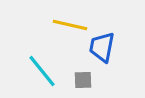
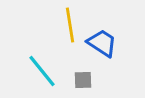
yellow line: rotated 68 degrees clockwise
blue trapezoid: moved 4 px up; rotated 112 degrees clockwise
